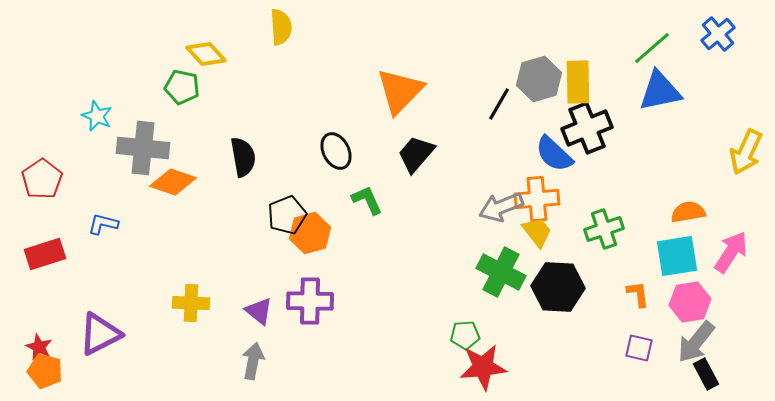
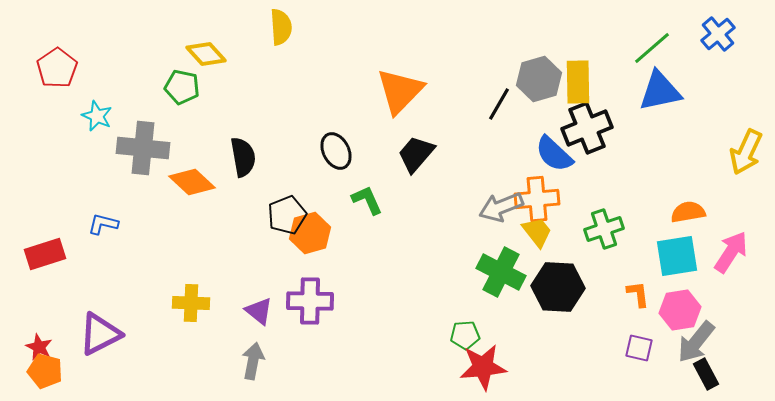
red pentagon at (42, 179): moved 15 px right, 111 px up
orange diamond at (173, 182): moved 19 px right; rotated 24 degrees clockwise
pink hexagon at (690, 302): moved 10 px left, 8 px down
